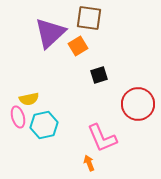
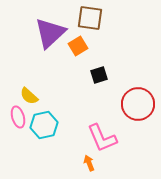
brown square: moved 1 px right
yellow semicircle: moved 3 px up; rotated 54 degrees clockwise
